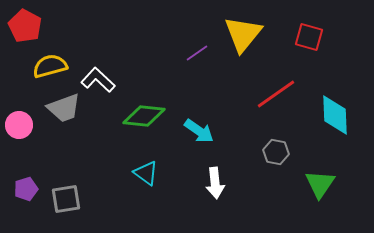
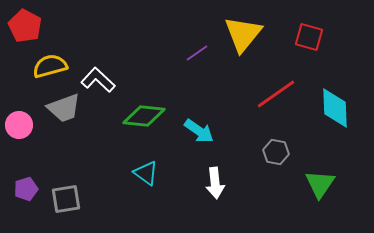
cyan diamond: moved 7 px up
